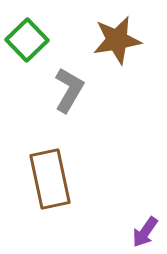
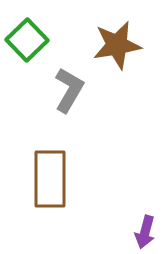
brown star: moved 5 px down
brown rectangle: rotated 12 degrees clockwise
purple arrow: rotated 20 degrees counterclockwise
